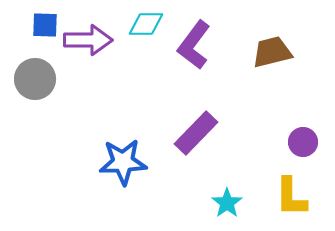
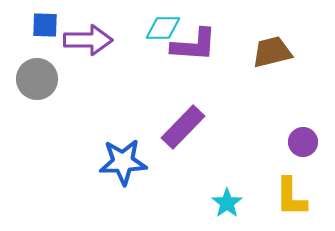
cyan diamond: moved 17 px right, 4 px down
purple L-shape: rotated 123 degrees counterclockwise
gray circle: moved 2 px right
purple rectangle: moved 13 px left, 6 px up
